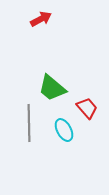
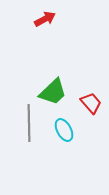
red arrow: moved 4 px right
green trapezoid: moved 1 px right, 4 px down; rotated 84 degrees counterclockwise
red trapezoid: moved 4 px right, 5 px up
